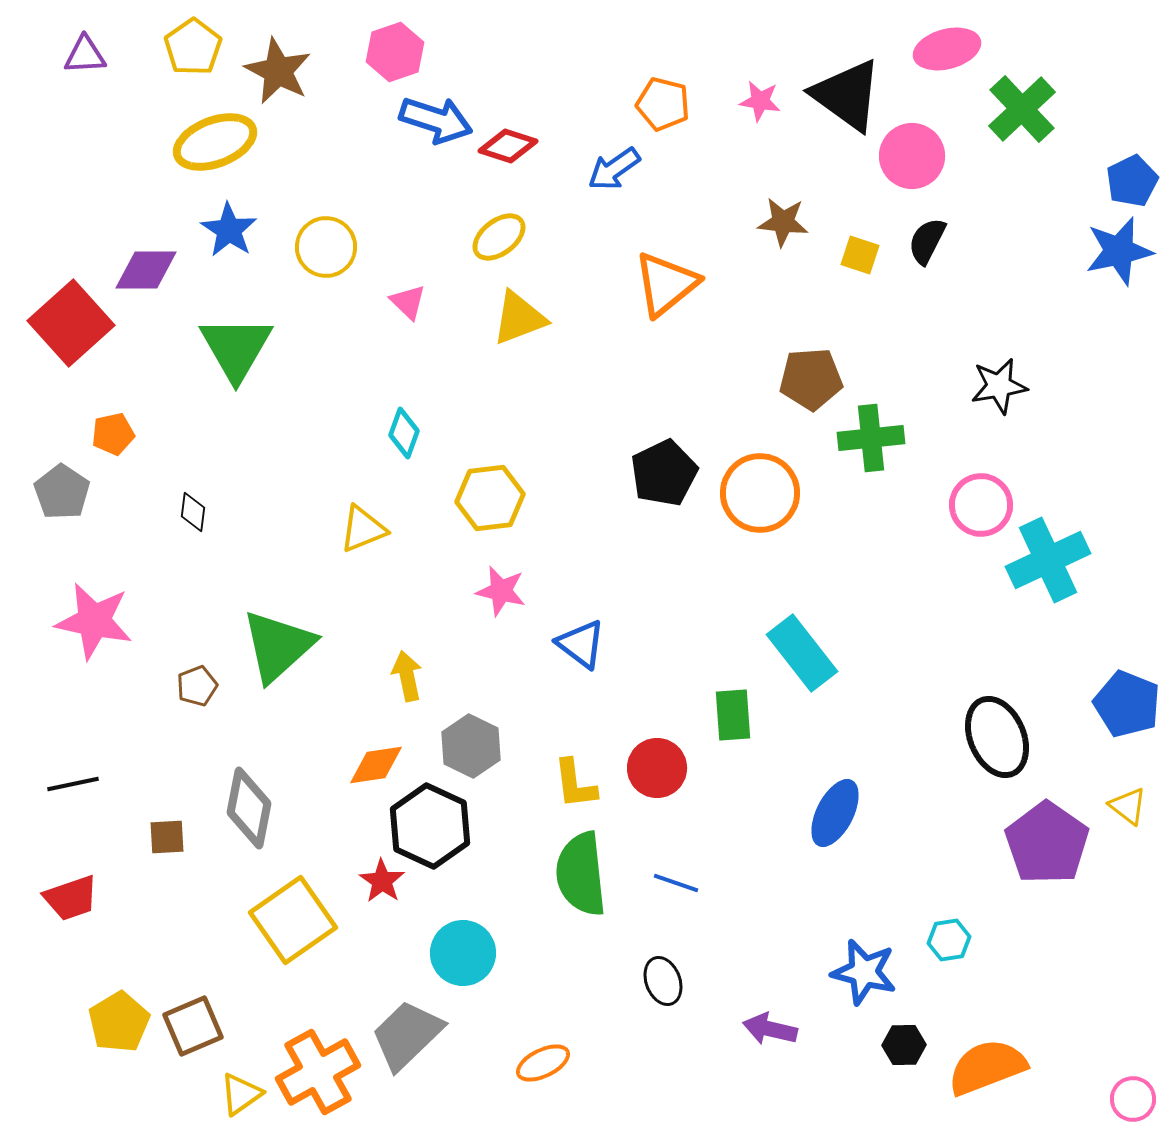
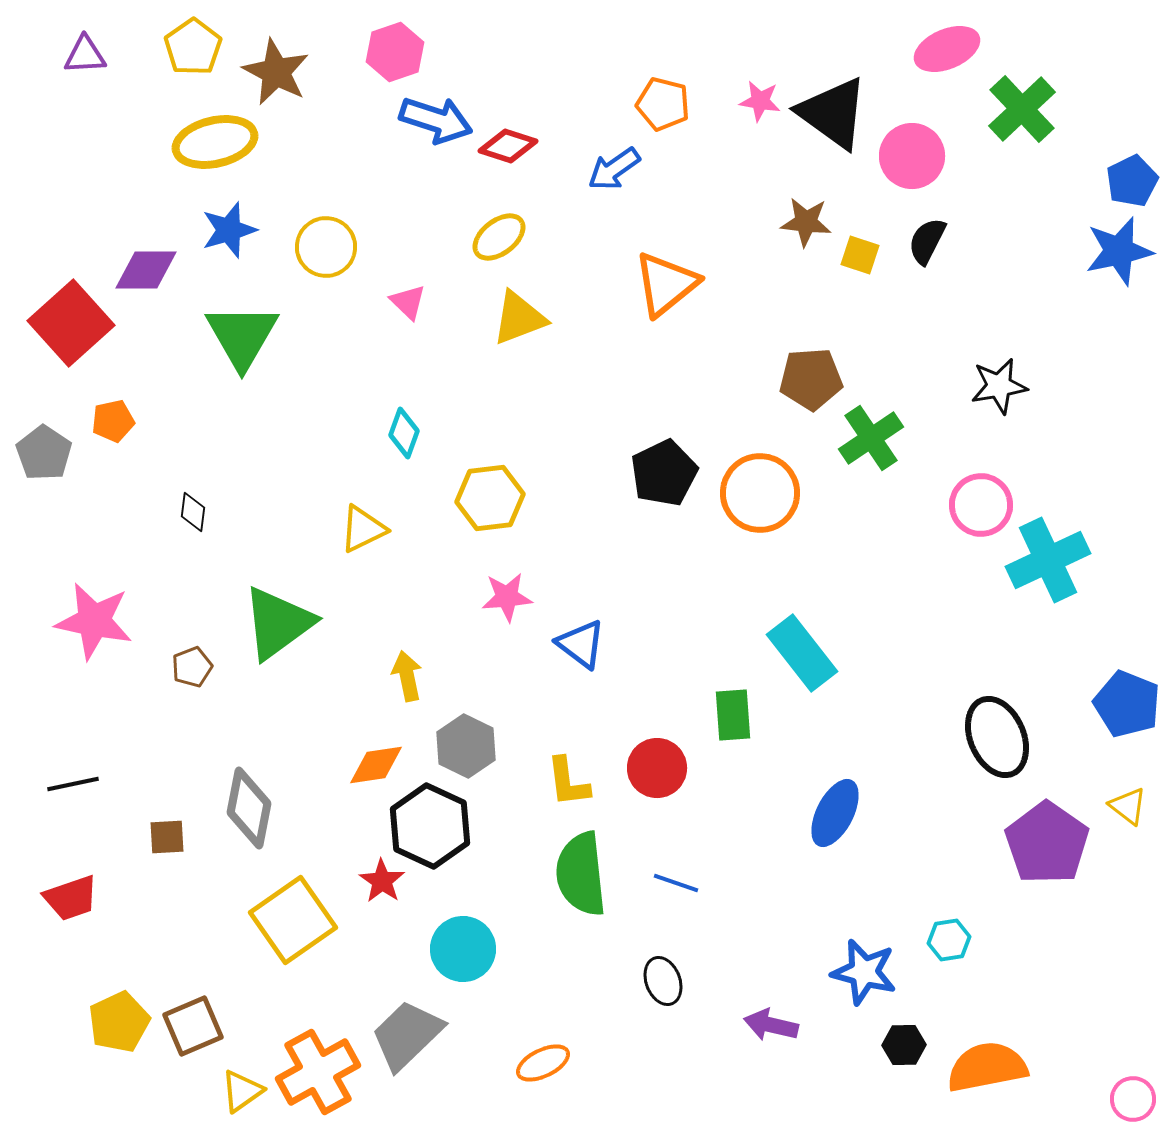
pink ellipse at (947, 49): rotated 8 degrees counterclockwise
brown star at (278, 71): moved 2 px left, 1 px down
black triangle at (847, 95): moved 14 px left, 18 px down
yellow ellipse at (215, 142): rotated 8 degrees clockwise
brown star at (783, 222): moved 23 px right
blue star at (229, 230): rotated 22 degrees clockwise
green triangle at (236, 348): moved 6 px right, 12 px up
orange pentagon at (113, 434): moved 13 px up
green cross at (871, 438): rotated 28 degrees counterclockwise
gray pentagon at (62, 492): moved 18 px left, 39 px up
yellow triangle at (363, 529): rotated 4 degrees counterclockwise
pink star at (501, 591): moved 6 px right, 6 px down; rotated 18 degrees counterclockwise
green triangle at (278, 646): moved 23 px up; rotated 6 degrees clockwise
brown pentagon at (197, 686): moved 5 px left, 19 px up
gray hexagon at (471, 746): moved 5 px left
yellow L-shape at (575, 784): moved 7 px left, 2 px up
cyan circle at (463, 953): moved 4 px up
yellow pentagon at (119, 1022): rotated 6 degrees clockwise
purple arrow at (770, 1029): moved 1 px right, 4 px up
orange semicircle at (987, 1067): rotated 10 degrees clockwise
yellow triangle at (241, 1094): moved 1 px right, 3 px up
